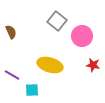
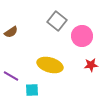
brown semicircle: rotated 80 degrees clockwise
red star: moved 2 px left; rotated 16 degrees counterclockwise
purple line: moved 1 px left, 1 px down
